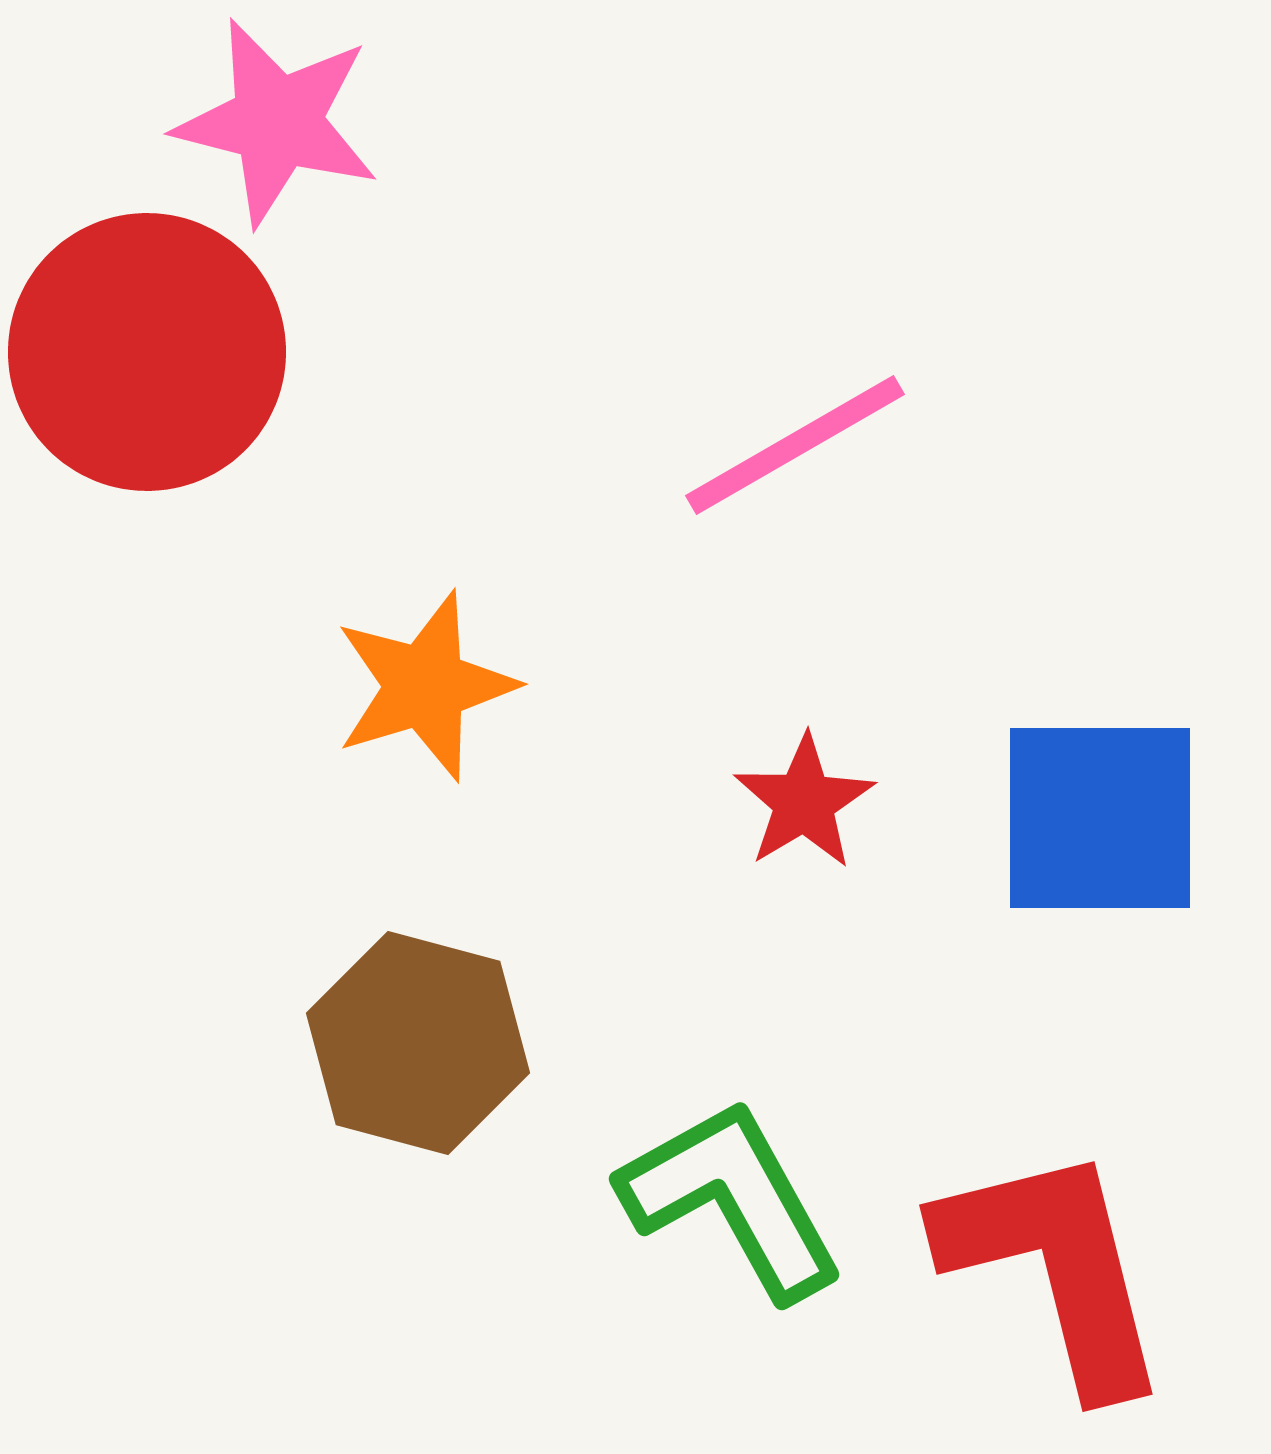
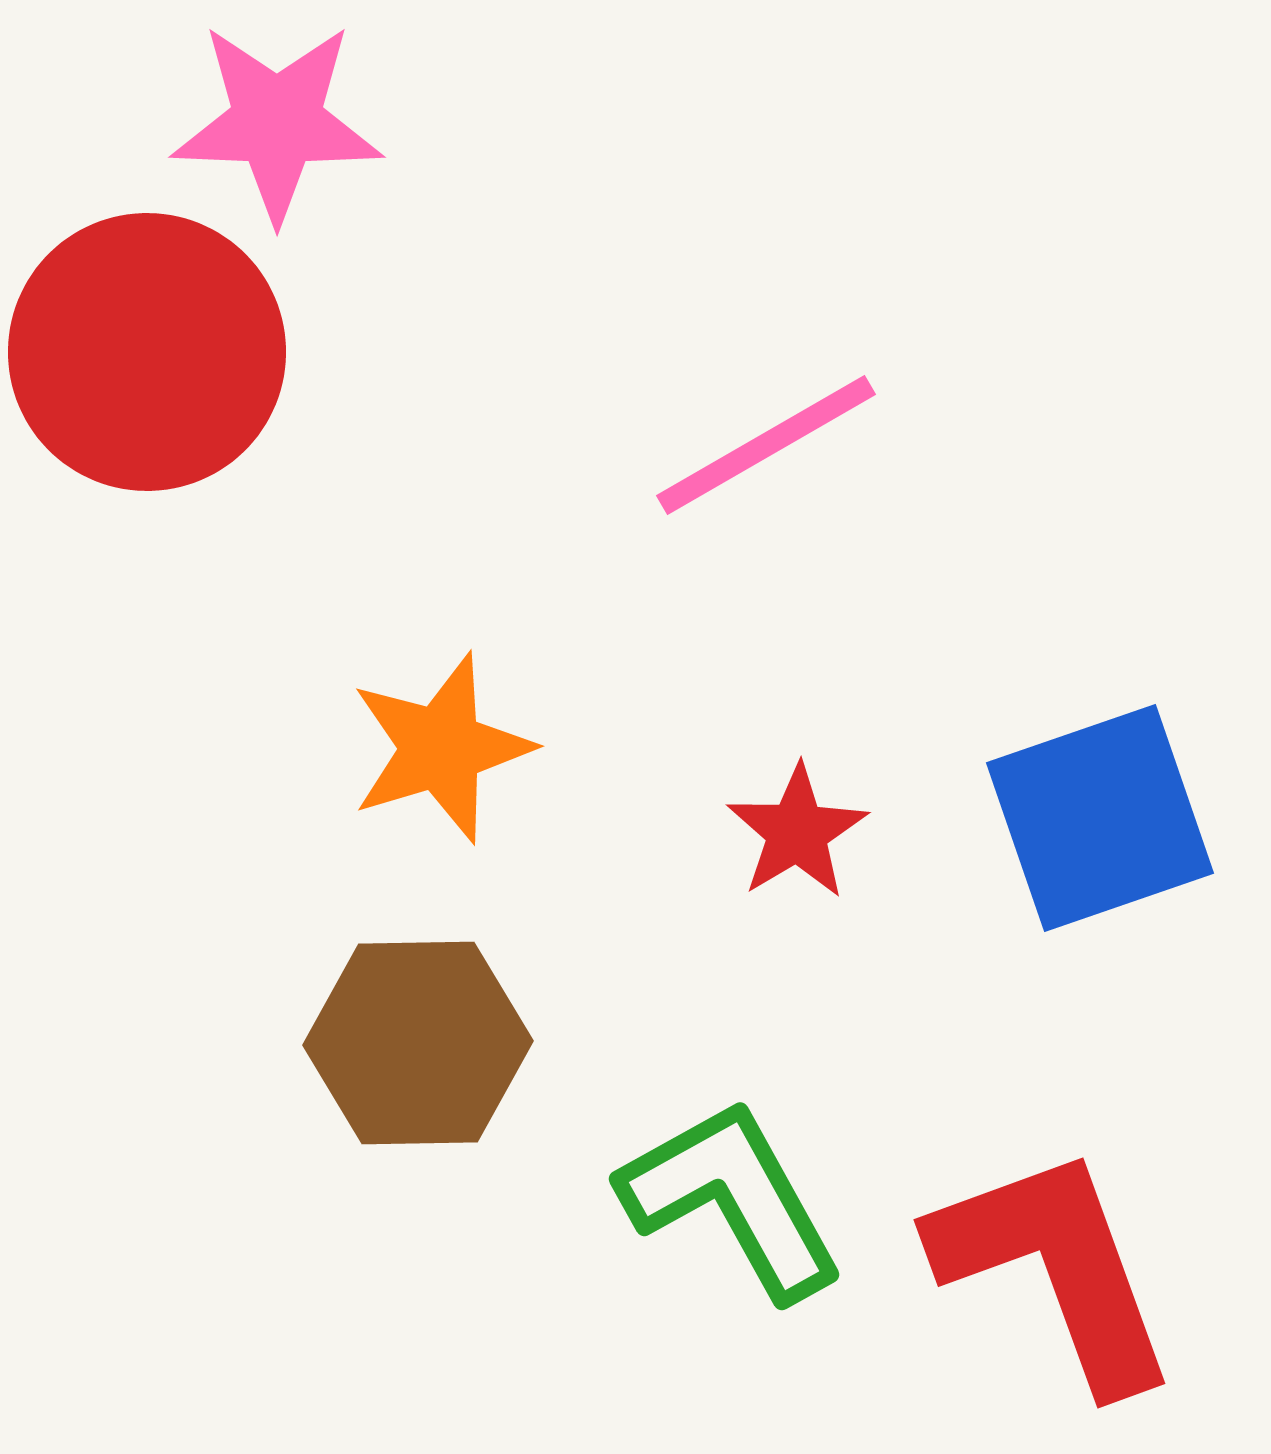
pink star: rotated 12 degrees counterclockwise
pink line: moved 29 px left
orange star: moved 16 px right, 62 px down
red star: moved 7 px left, 30 px down
blue square: rotated 19 degrees counterclockwise
brown hexagon: rotated 16 degrees counterclockwise
red L-shape: rotated 6 degrees counterclockwise
